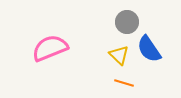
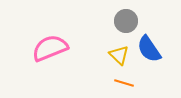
gray circle: moved 1 px left, 1 px up
